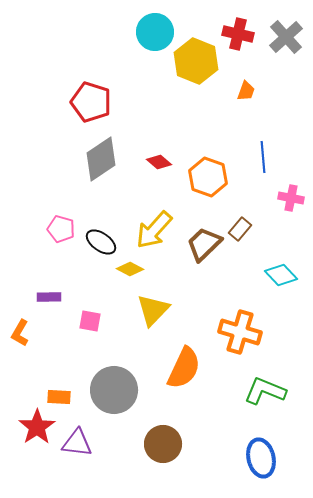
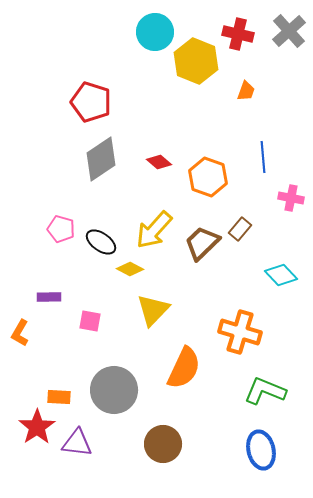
gray cross: moved 3 px right, 6 px up
brown trapezoid: moved 2 px left, 1 px up
blue ellipse: moved 8 px up
